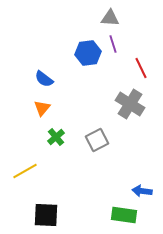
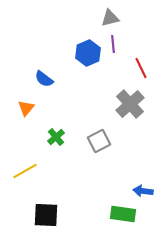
gray triangle: rotated 18 degrees counterclockwise
purple line: rotated 12 degrees clockwise
blue hexagon: rotated 15 degrees counterclockwise
gray cross: rotated 16 degrees clockwise
orange triangle: moved 16 px left
gray square: moved 2 px right, 1 px down
blue arrow: moved 1 px right
green rectangle: moved 1 px left, 1 px up
